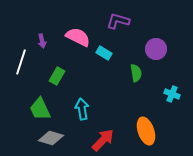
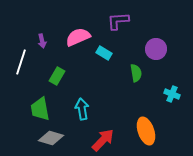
purple L-shape: rotated 20 degrees counterclockwise
pink semicircle: rotated 50 degrees counterclockwise
green trapezoid: rotated 15 degrees clockwise
